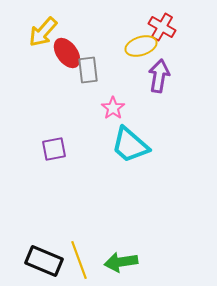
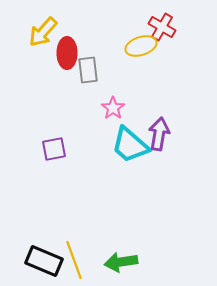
red ellipse: rotated 36 degrees clockwise
purple arrow: moved 58 px down
yellow line: moved 5 px left
